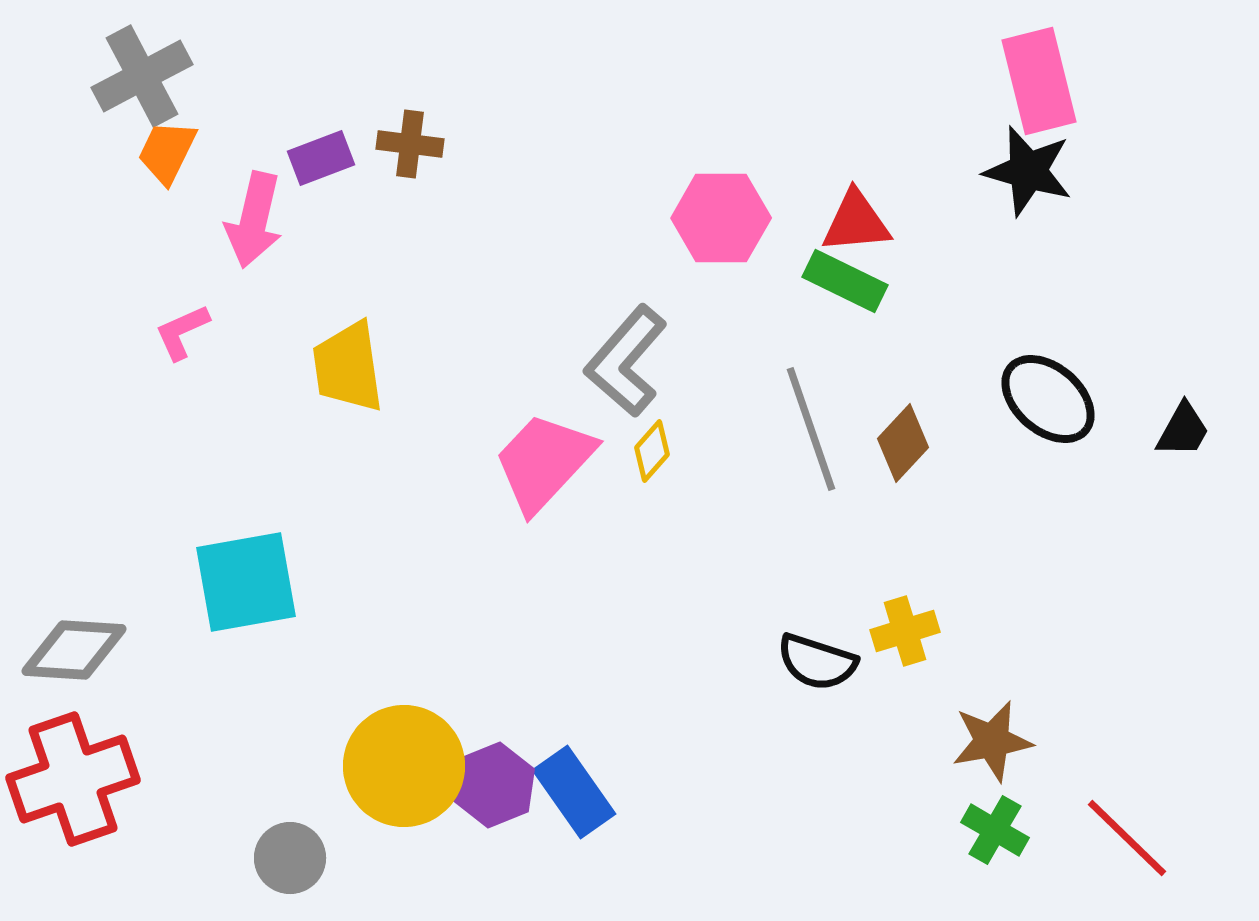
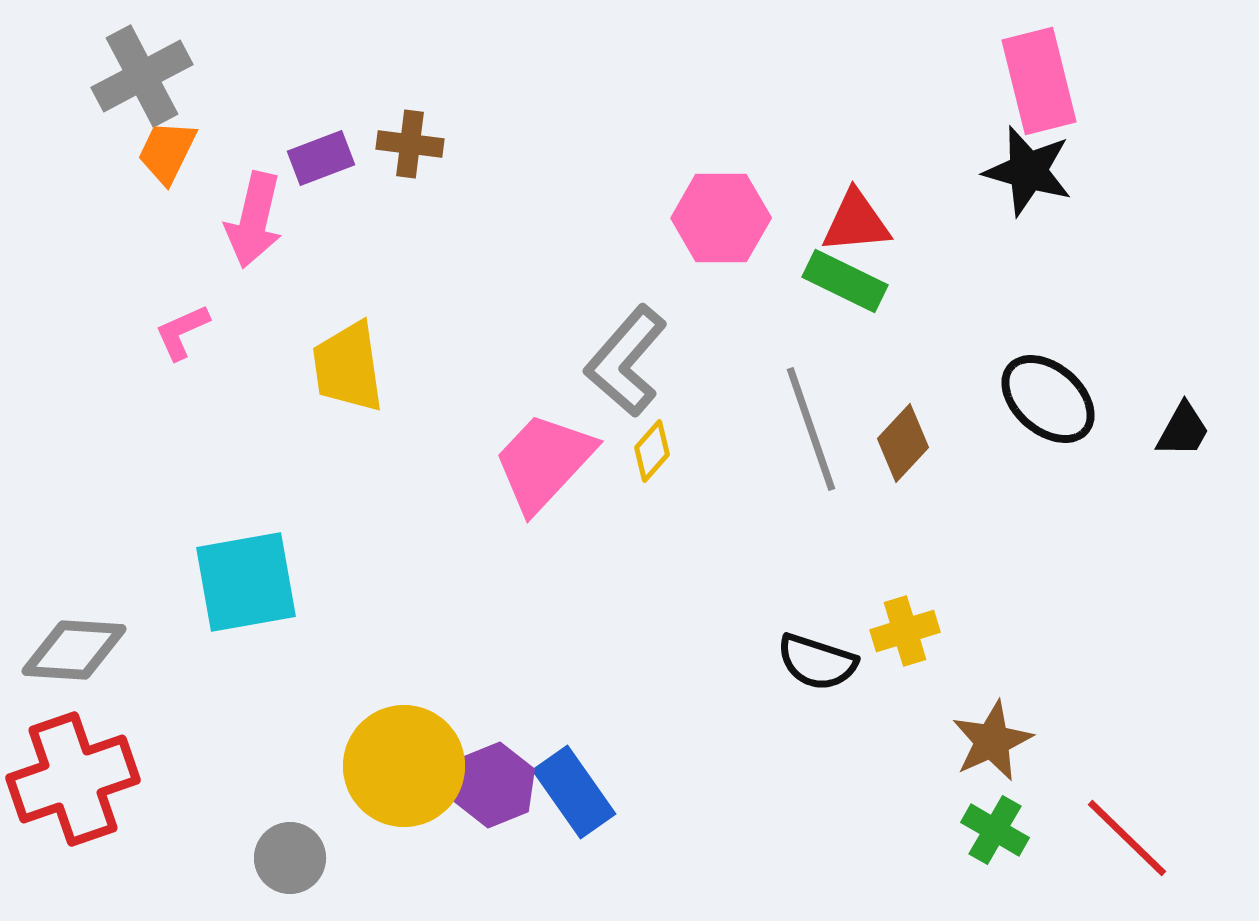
brown star: rotated 14 degrees counterclockwise
